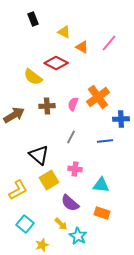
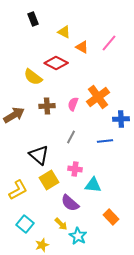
cyan triangle: moved 8 px left
orange rectangle: moved 9 px right, 4 px down; rotated 28 degrees clockwise
